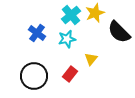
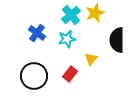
black semicircle: moved 2 px left, 8 px down; rotated 45 degrees clockwise
